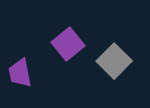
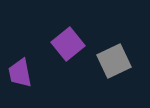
gray square: rotated 20 degrees clockwise
